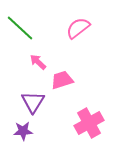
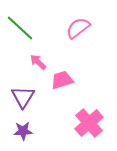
purple triangle: moved 10 px left, 5 px up
pink cross: rotated 12 degrees counterclockwise
